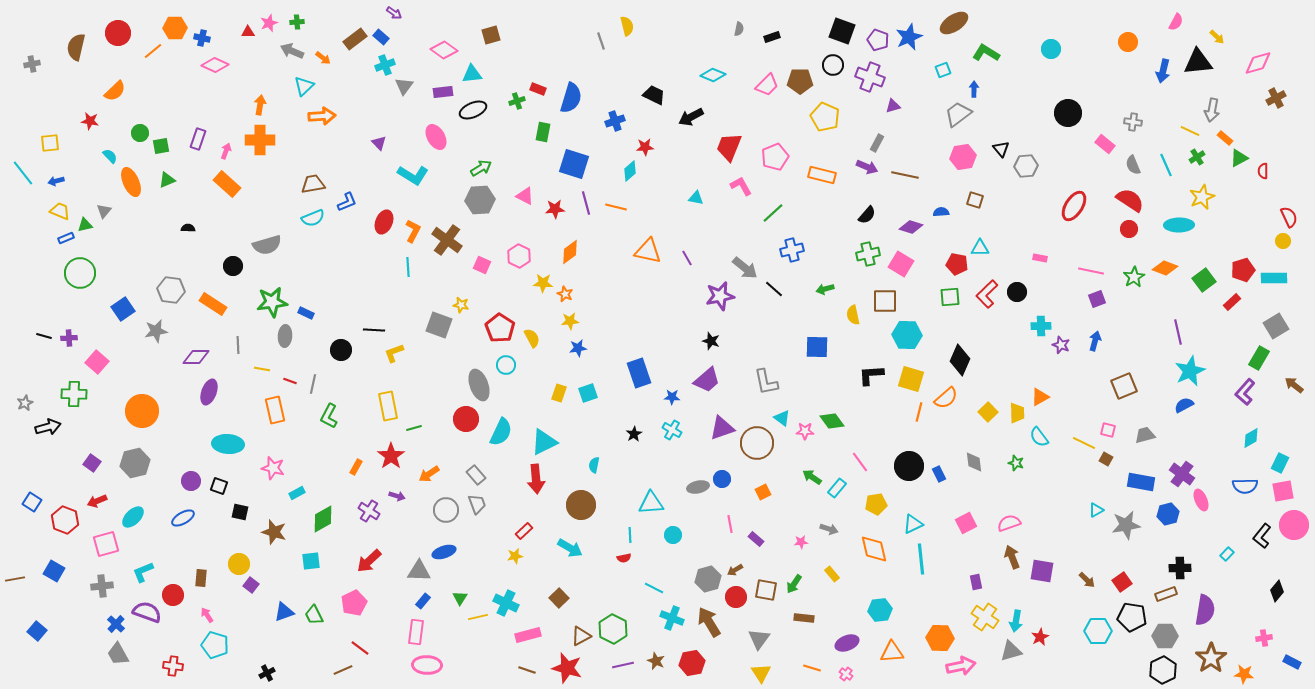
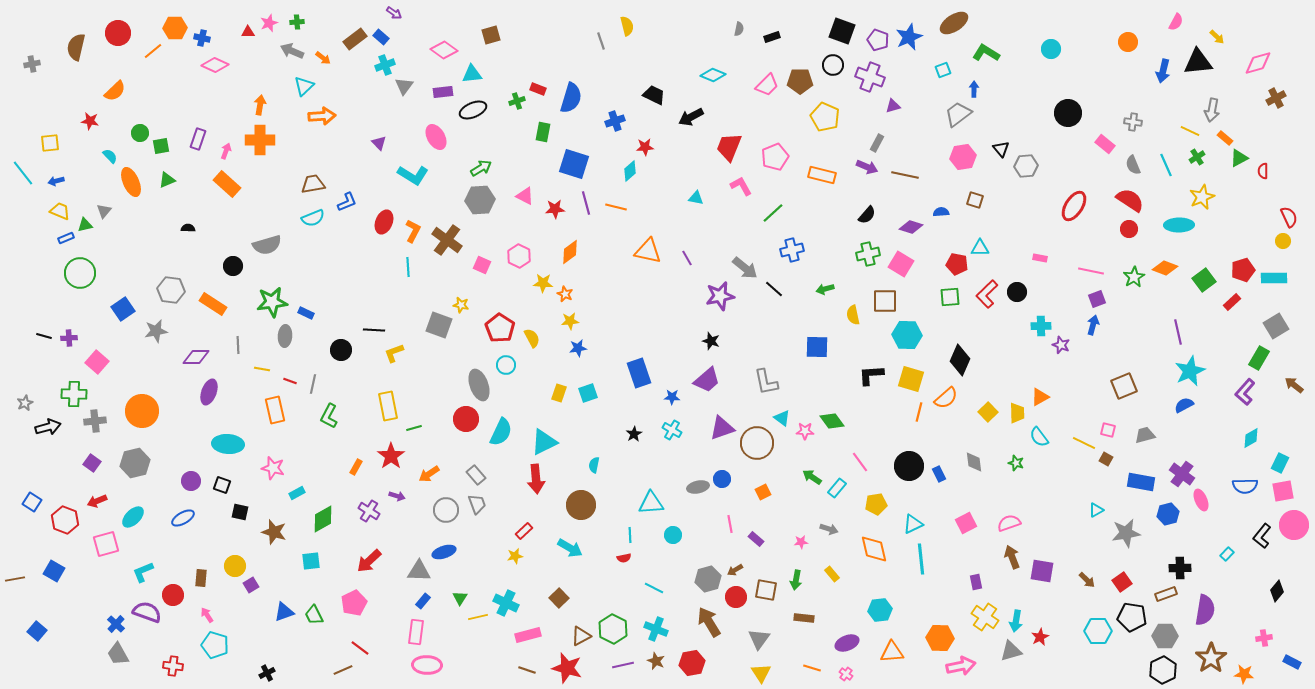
blue arrow at (1095, 341): moved 2 px left, 16 px up
black square at (219, 486): moved 3 px right, 1 px up
gray star at (1126, 525): moved 8 px down
yellow circle at (239, 564): moved 4 px left, 2 px down
green arrow at (794, 584): moved 2 px right, 4 px up; rotated 24 degrees counterclockwise
purple square at (251, 585): rotated 21 degrees clockwise
gray cross at (102, 586): moved 7 px left, 165 px up
cyan cross at (672, 618): moved 16 px left, 11 px down
